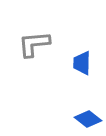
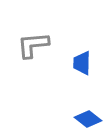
gray L-shape: moved 1 px left, 1 px down
